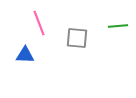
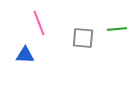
green line: moved 1 px left, 3 px down
gray square: moved 6 px right
